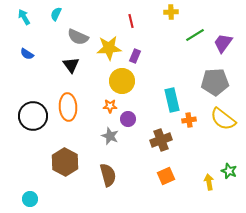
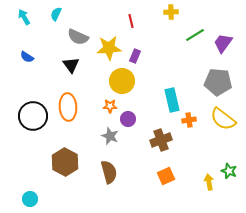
blue semicircle: moved 3 px down
gray pentagon: moved 3 px right; rotated 8 degrees clockwise
brown semicircle: moved 1 px right, 3 px up
